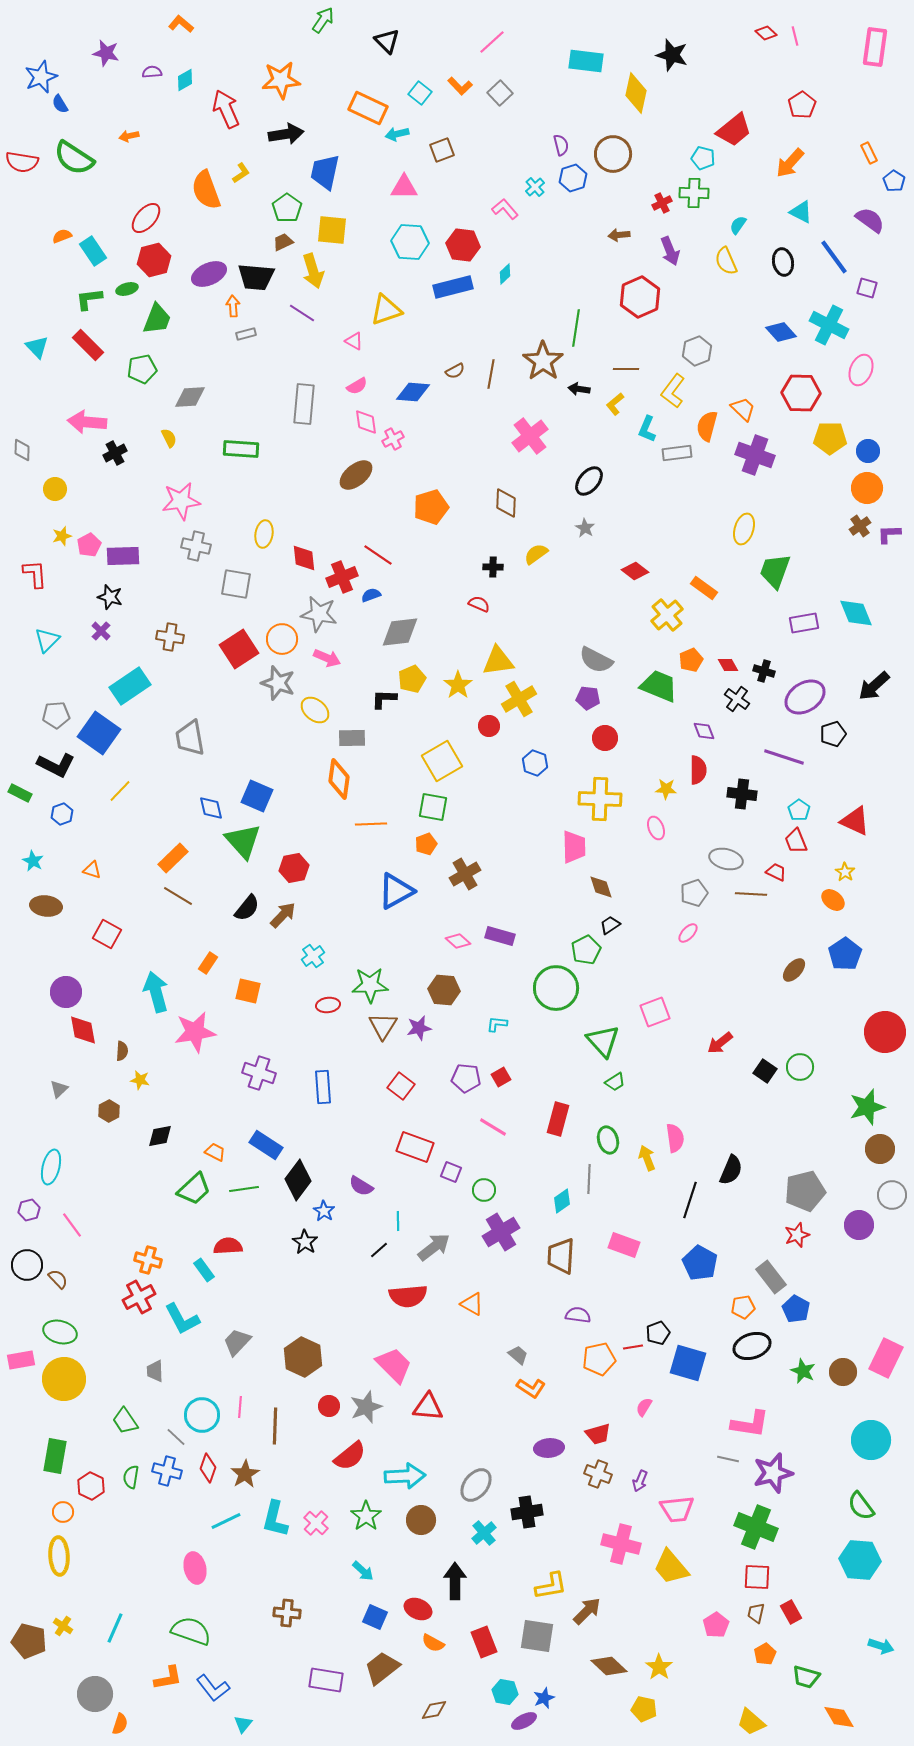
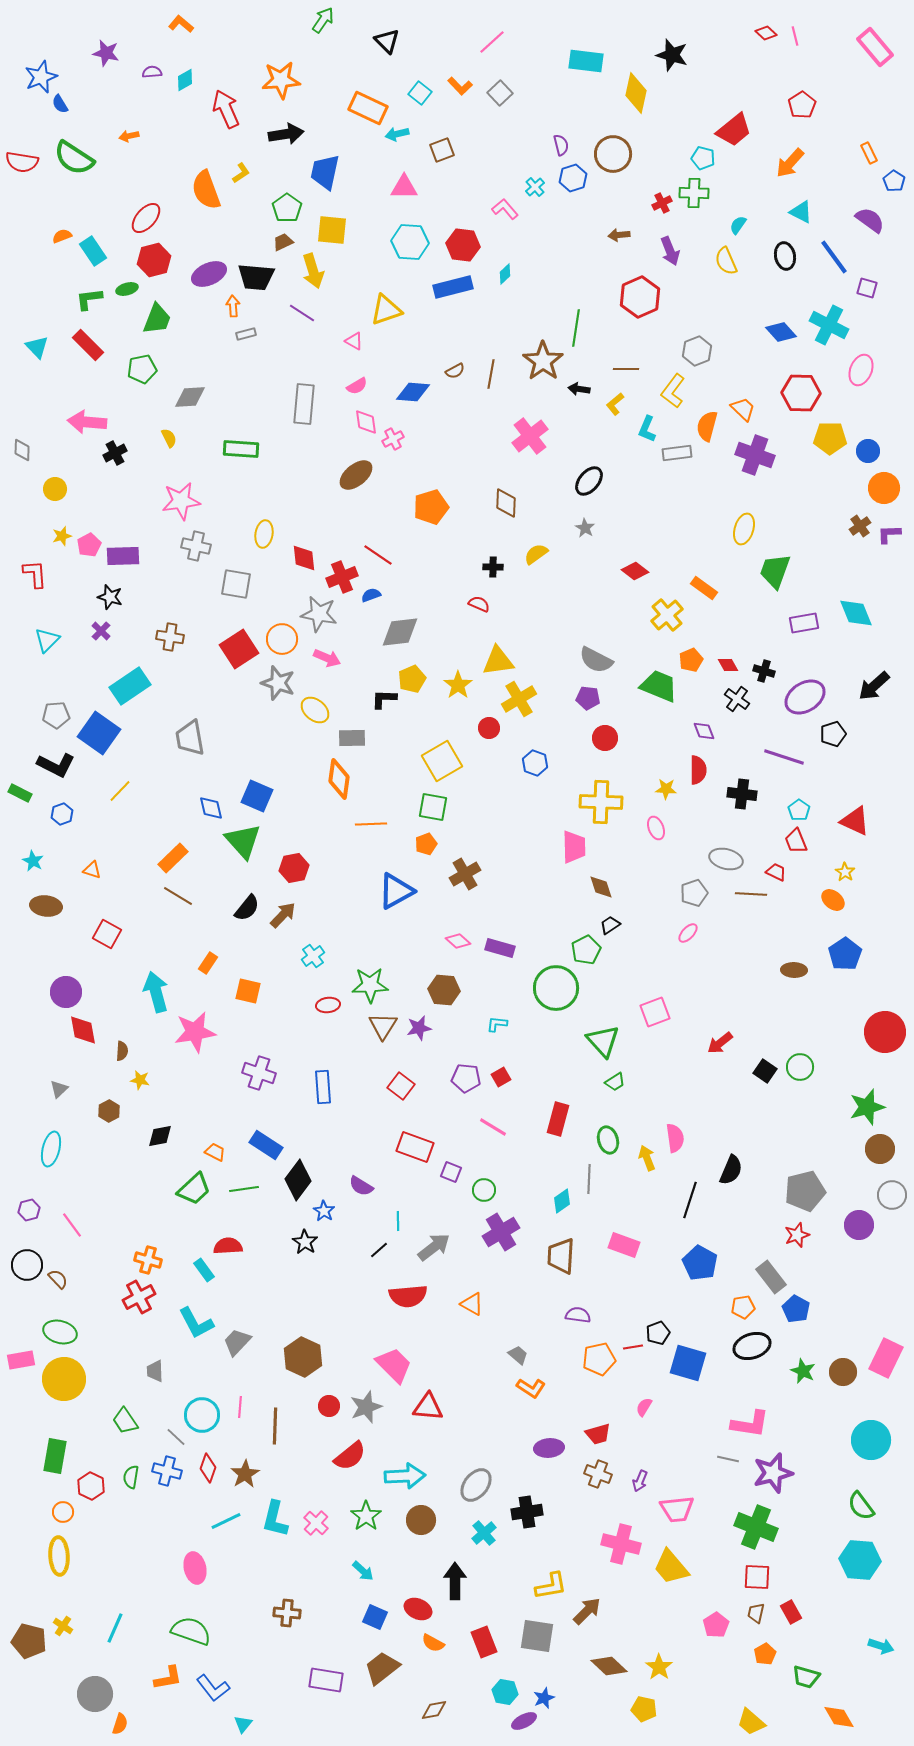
pink rectangle at (875, 47): rotated 48 degrees counterclockwise
black ellipse at (783, 262): moved 2 px right, 6 px up
orange circle at (867, 488): moved 17 px right
red circle at (489, 726): moved 2 px down
yellow cross at (600, 799): moved 1 px right, 3 px down
purple rectangle at (500, 936): moved 12 px down
brown ellipse at (794, 970): rotated 50 degrees clockwise
cyan ellipse at (51, 1167): moved 18 px up
cyan L-shape at (182, 1319): moved 14 px right, 4 px down
